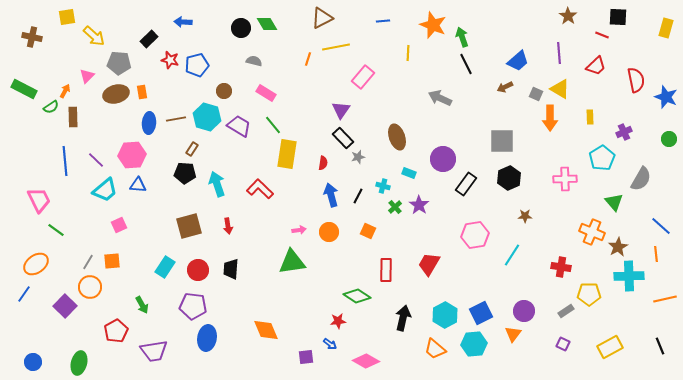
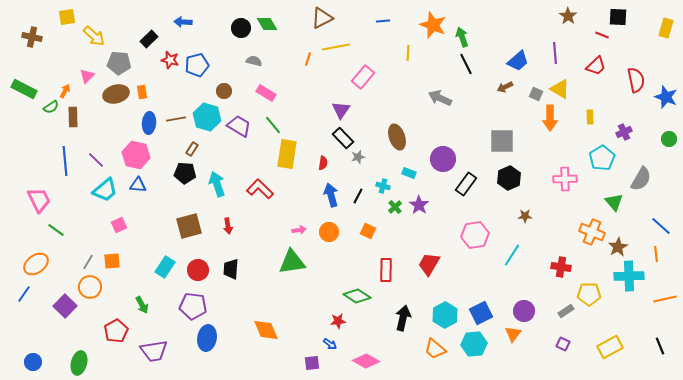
purple line at (559, 53): moved 4 px left
pink hexagon at (132, 155): moved 4 px right; rotated 16 degrees clockwise
purple square at (306, 357): moved 6 px right, 6 px down
